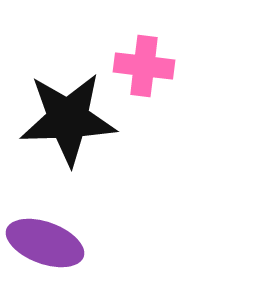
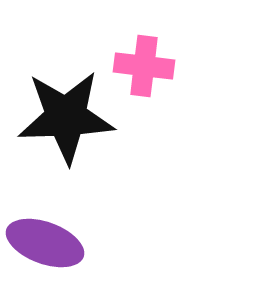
black star: moved 2 px left, 2 px up
